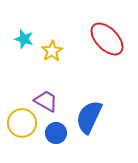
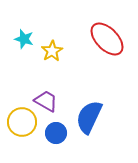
yellow circle: moved 1 px up
